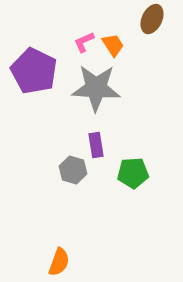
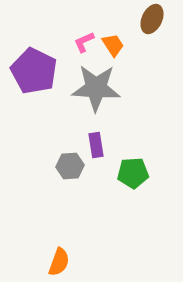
gray hexagon: moved 3 px left, 4 px up; rotated 20 degrees counterclockwise
